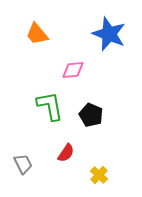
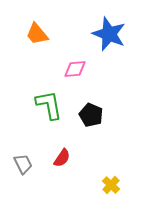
pink diamond: moved 2 px right, 1 px up
green L-shape: moved 1 px left, 1 px up
red semicircle: moved 4 px left, 5 px down
yellow cross: moved 12 px right, 10 px down
